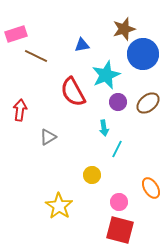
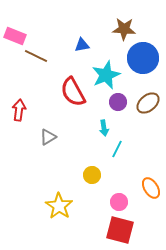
brown star: rotated 20 degrees clockwise
pink rectangle: moved 1 px left, 2 px down; rotated 40 degrees clockwise
blue circle: moved 4 px down
red arrow: moved 1 px left
